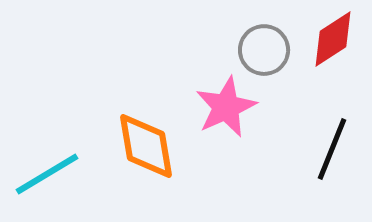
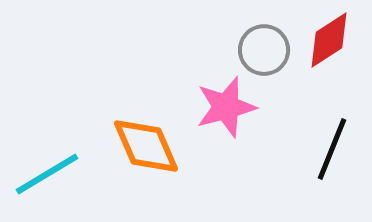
red diamond: moved 4 px left, 1 px down
pink star: rotated 10 degrees clockwise
orange diamond: rotated 14 degrees counterclockwise
